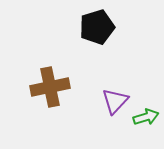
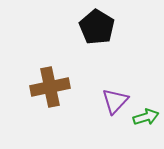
black pentagon: rotated 24 degrees counterclockwise
